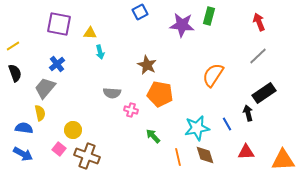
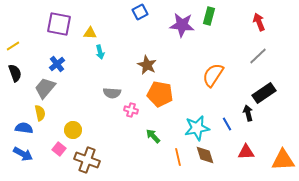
brown cross: moved 4 px down
